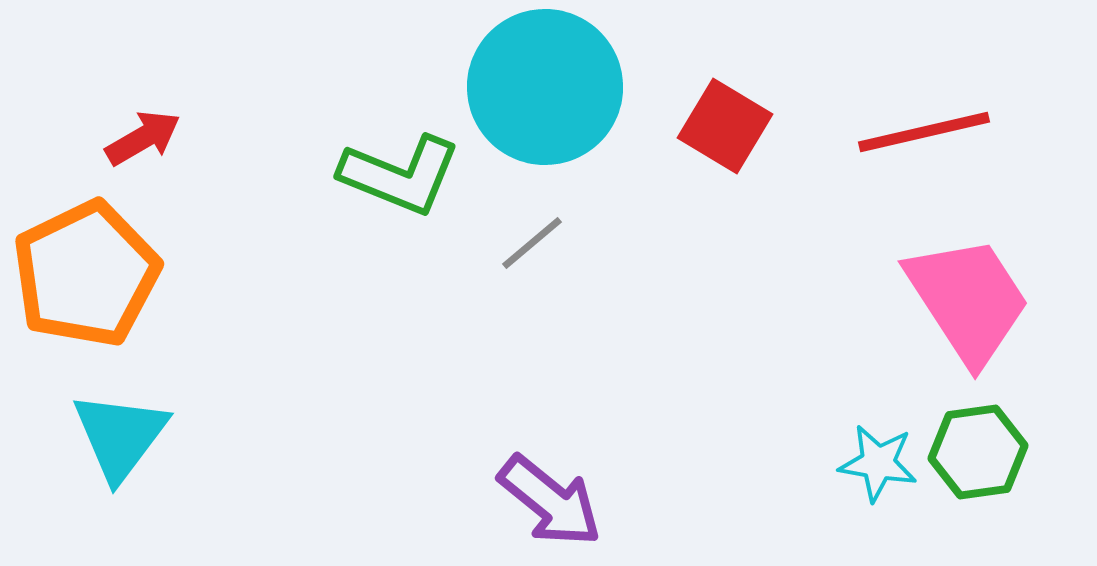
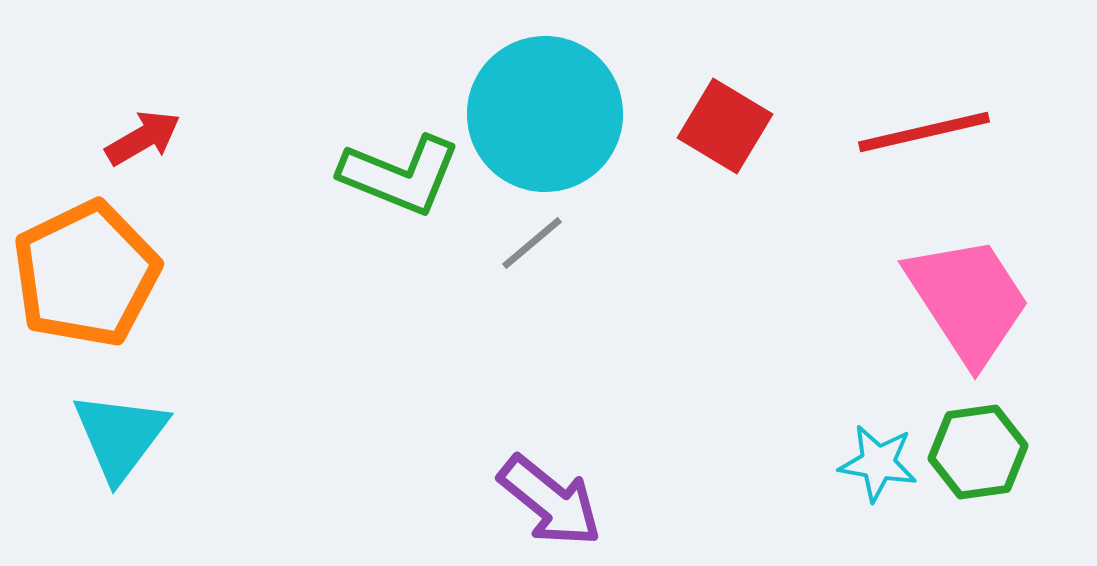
cyan circle: moved 27 px down
